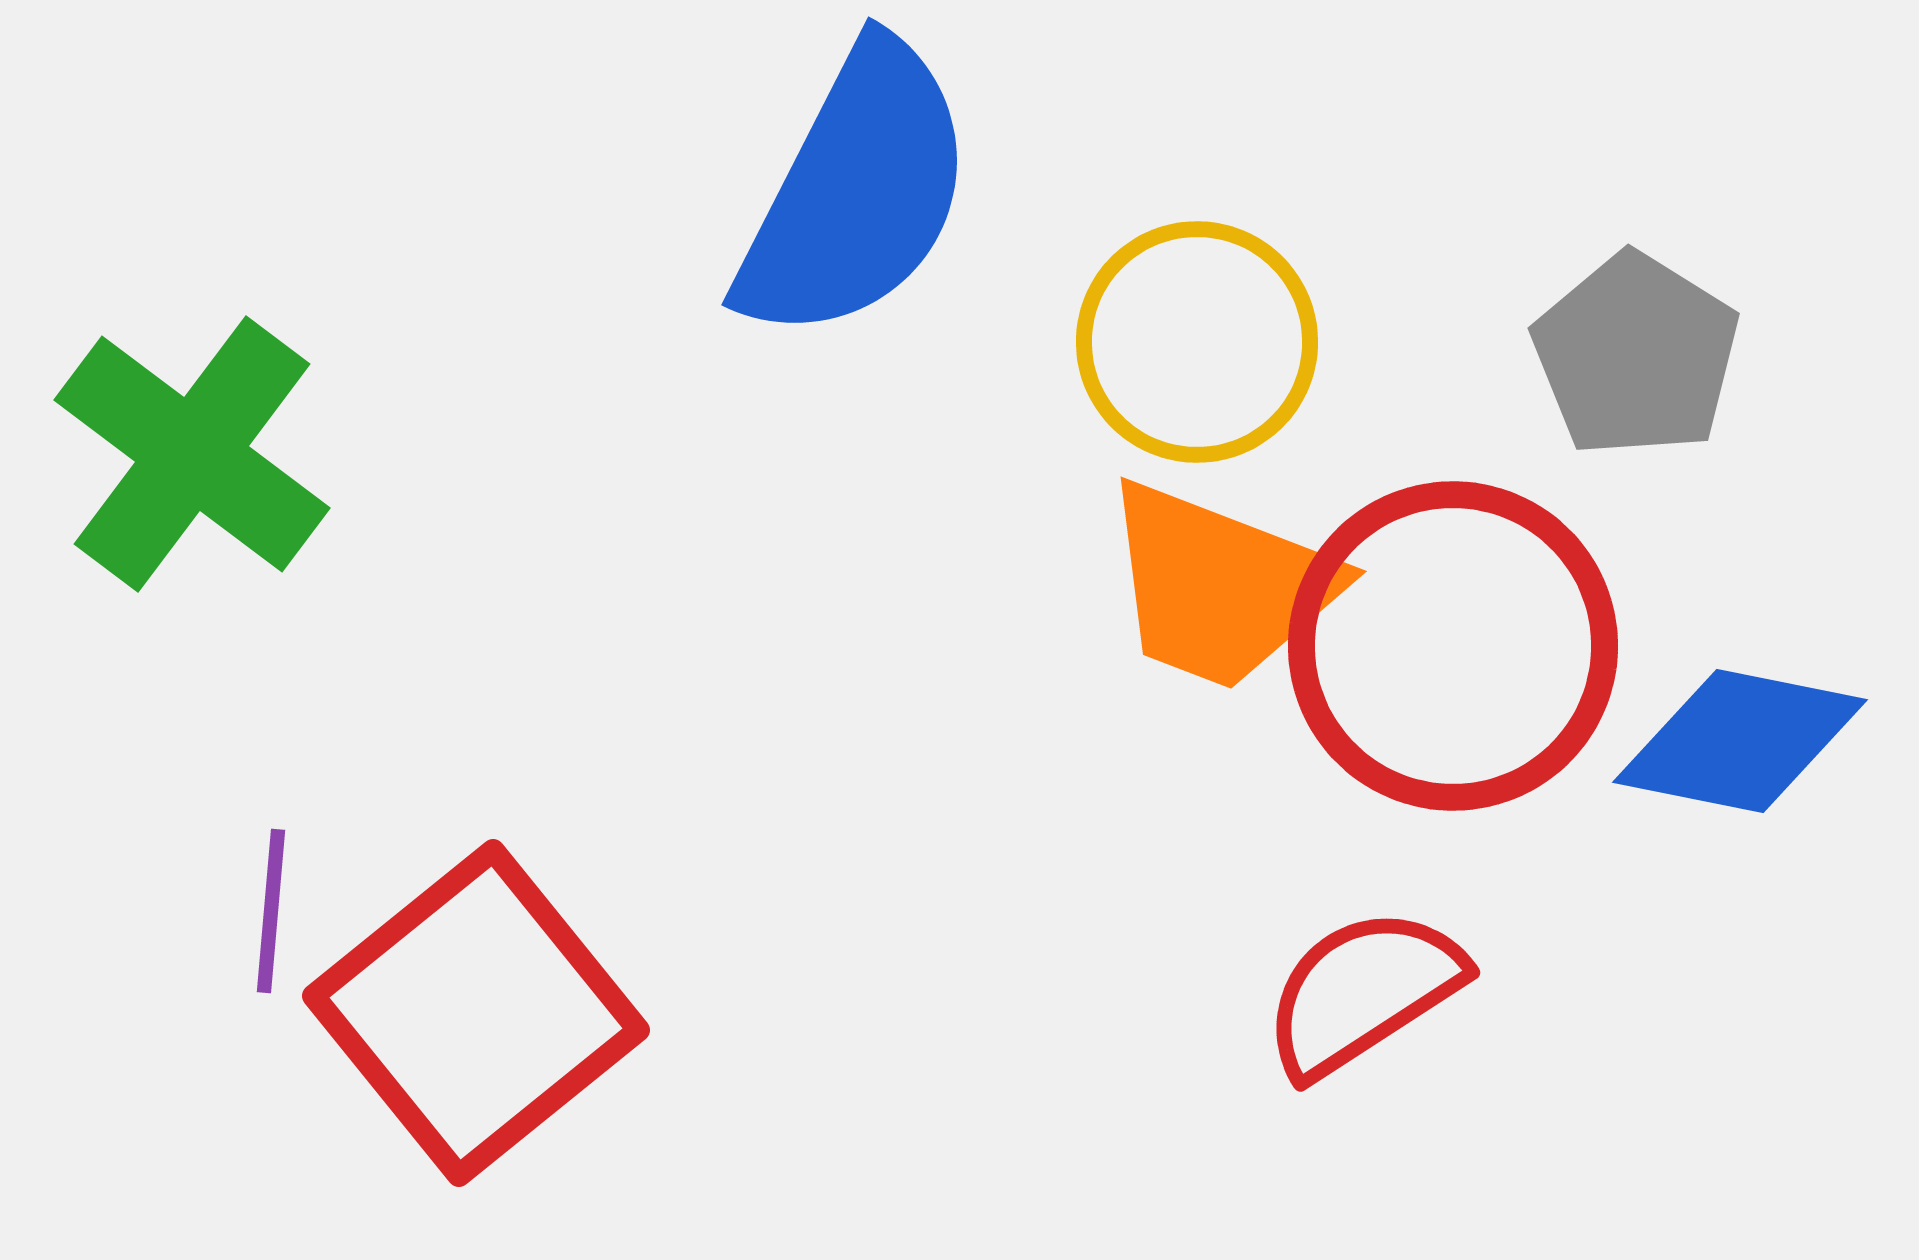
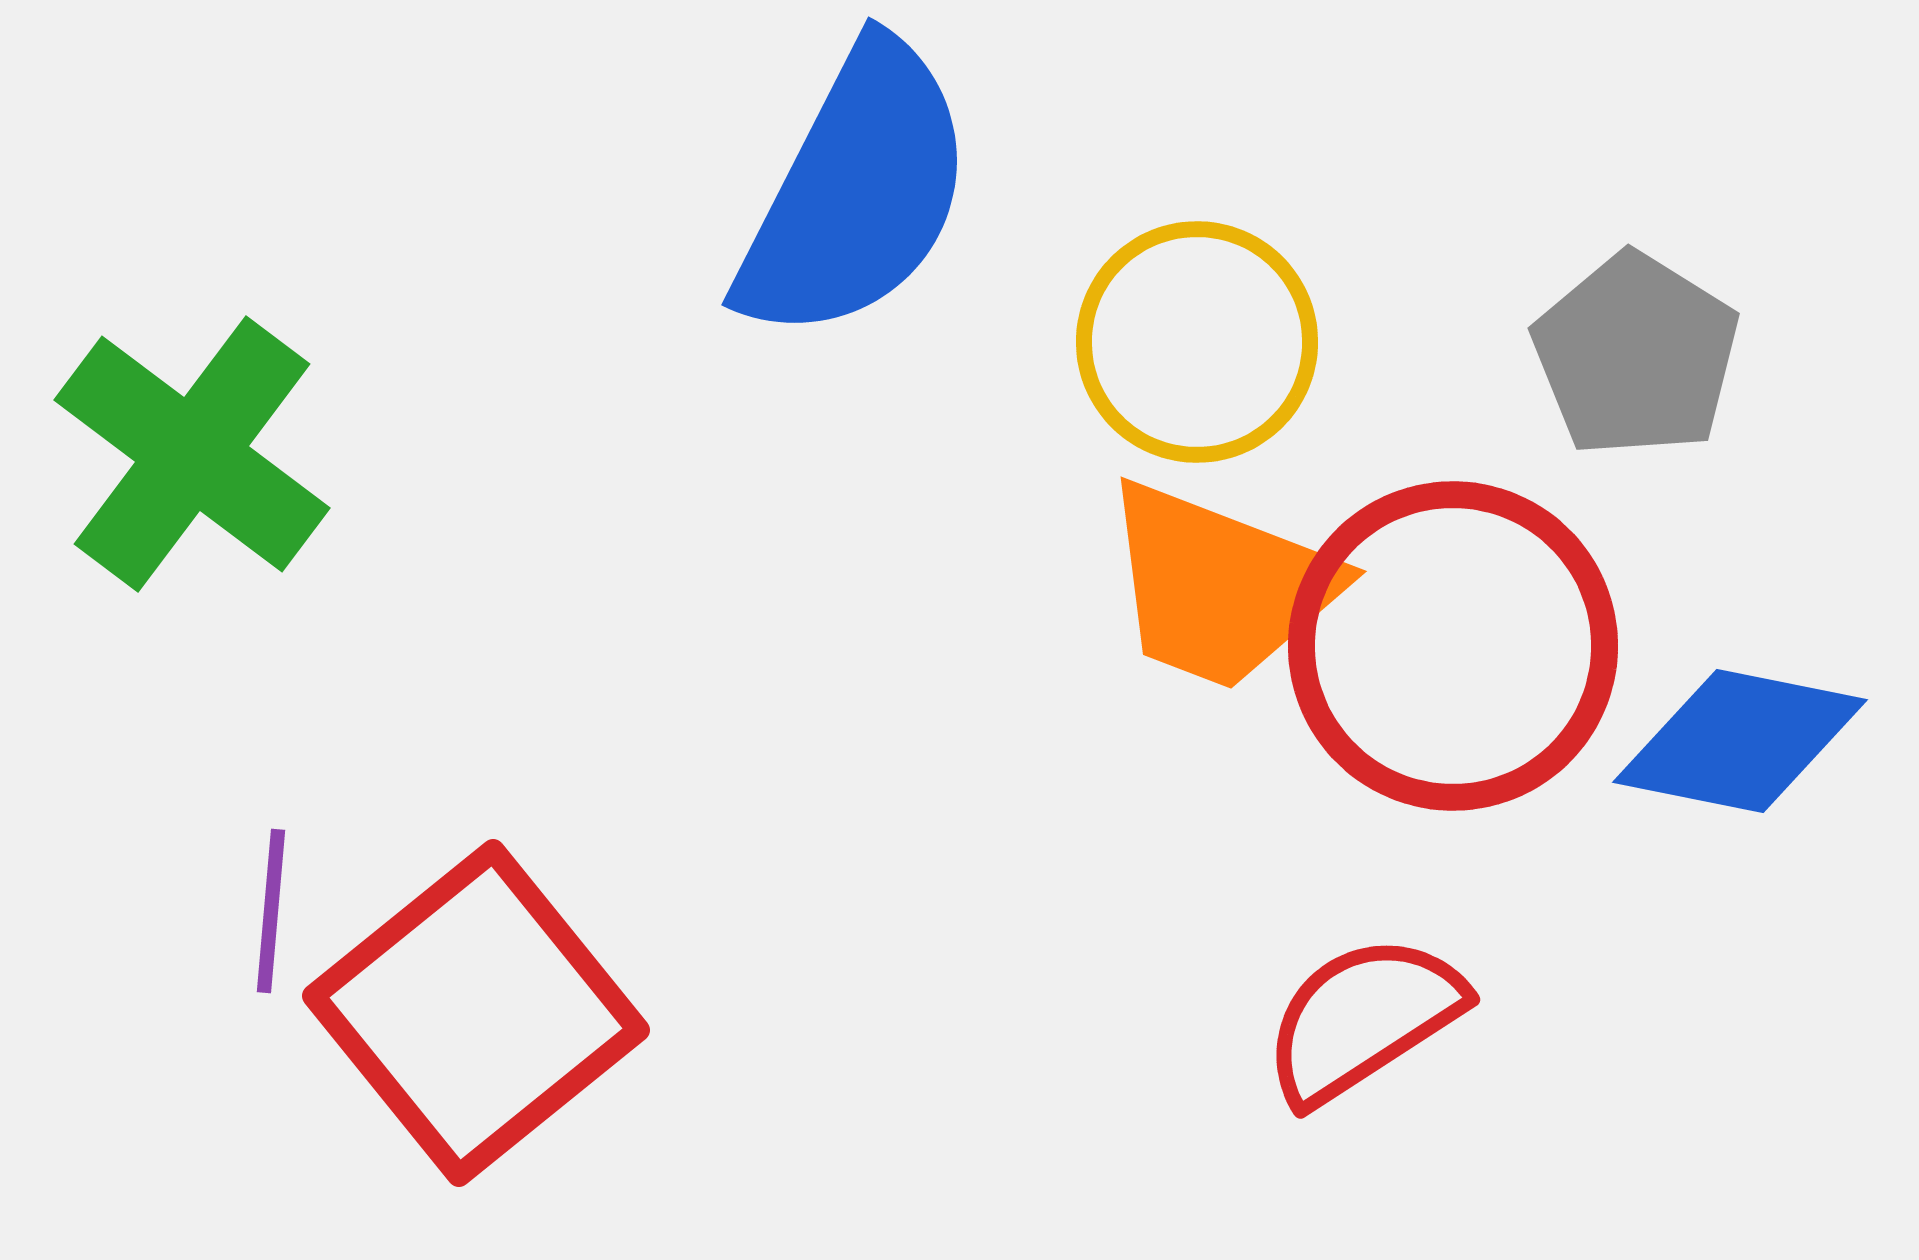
red semicircle: moved 27 px down
